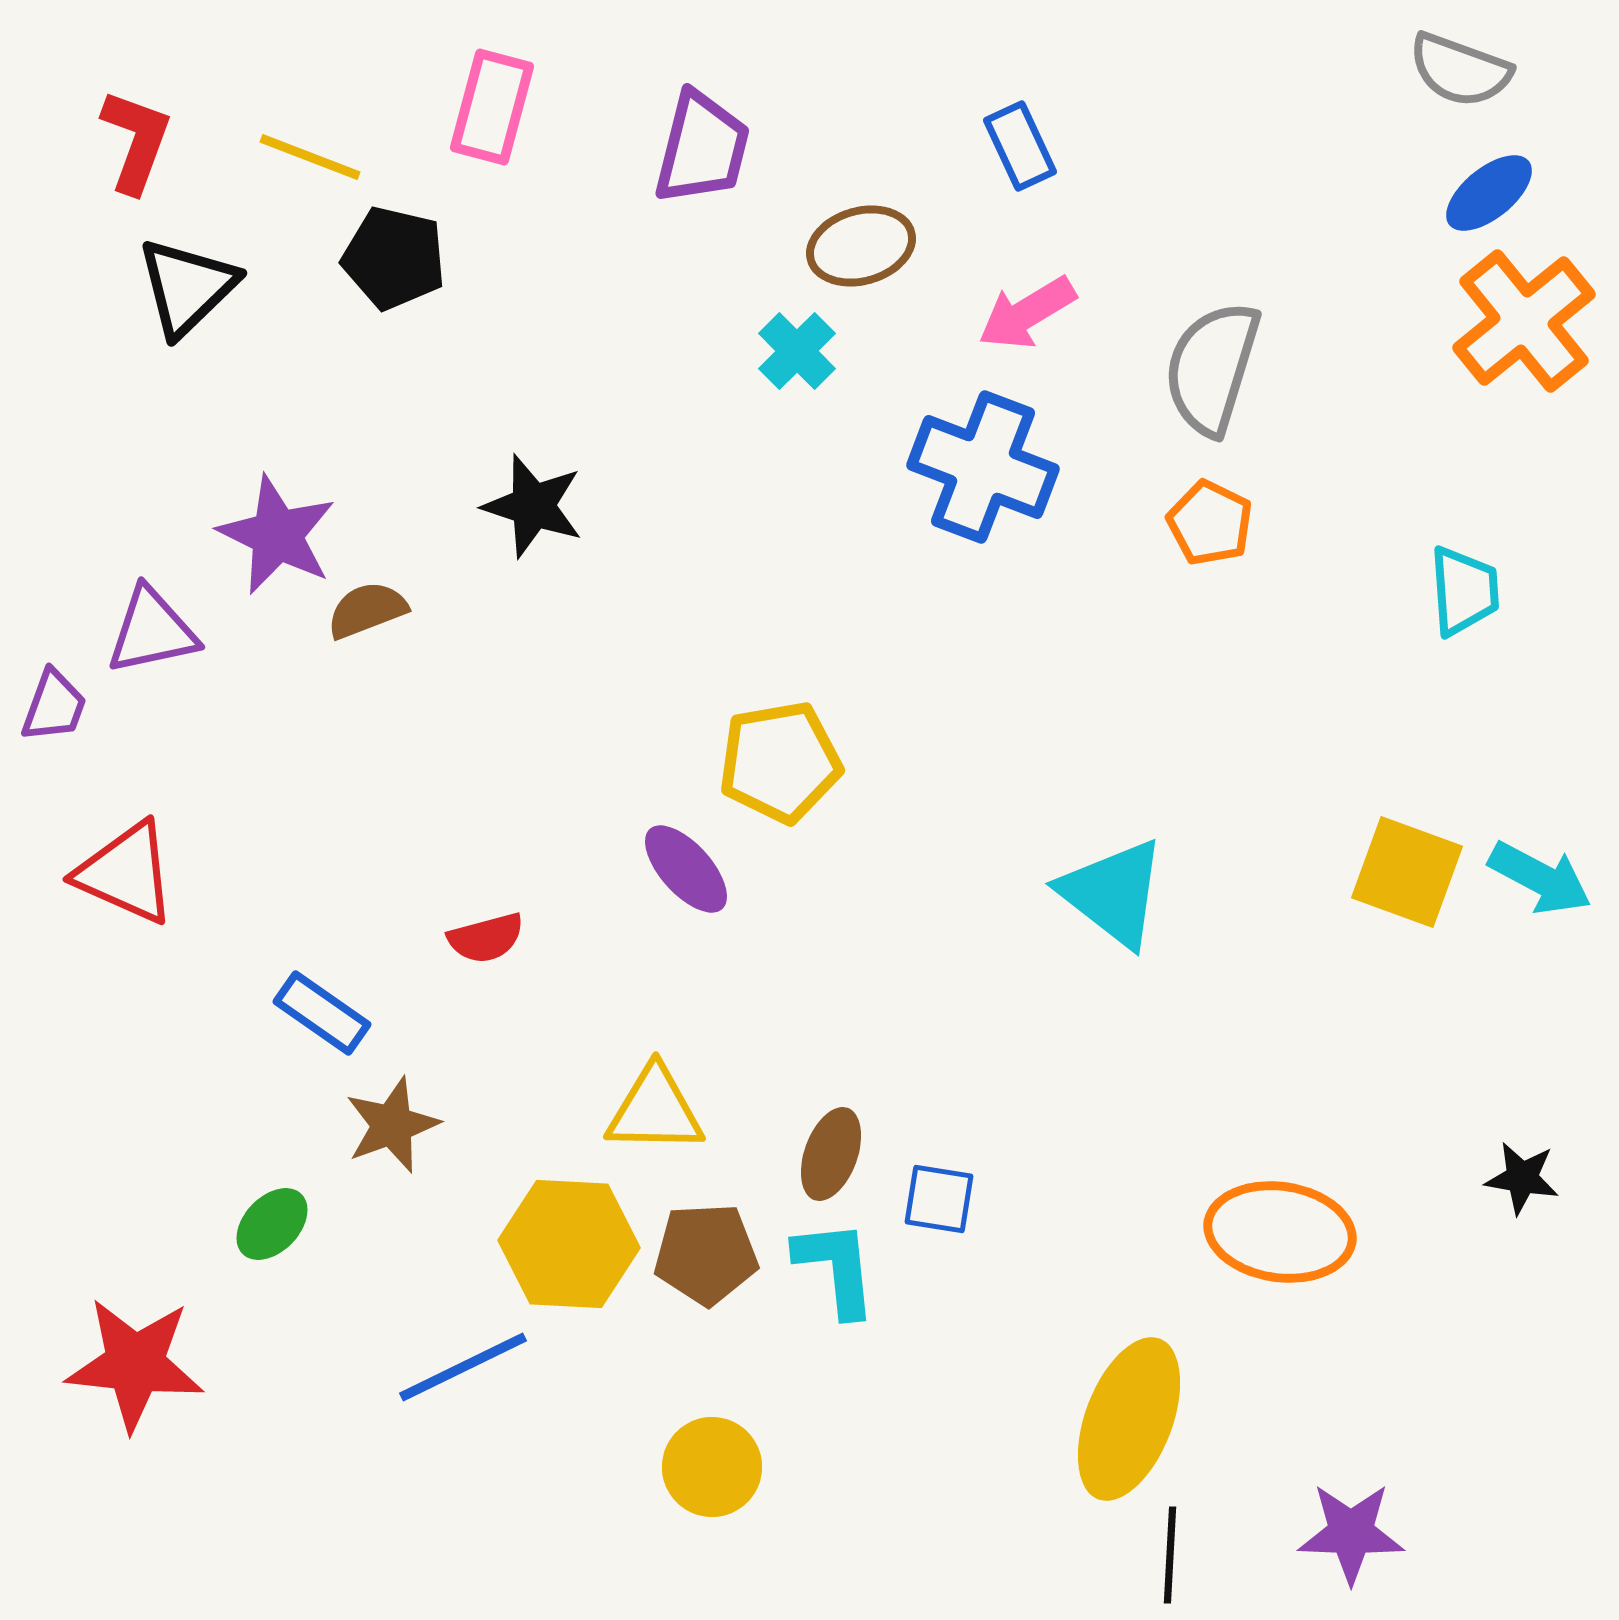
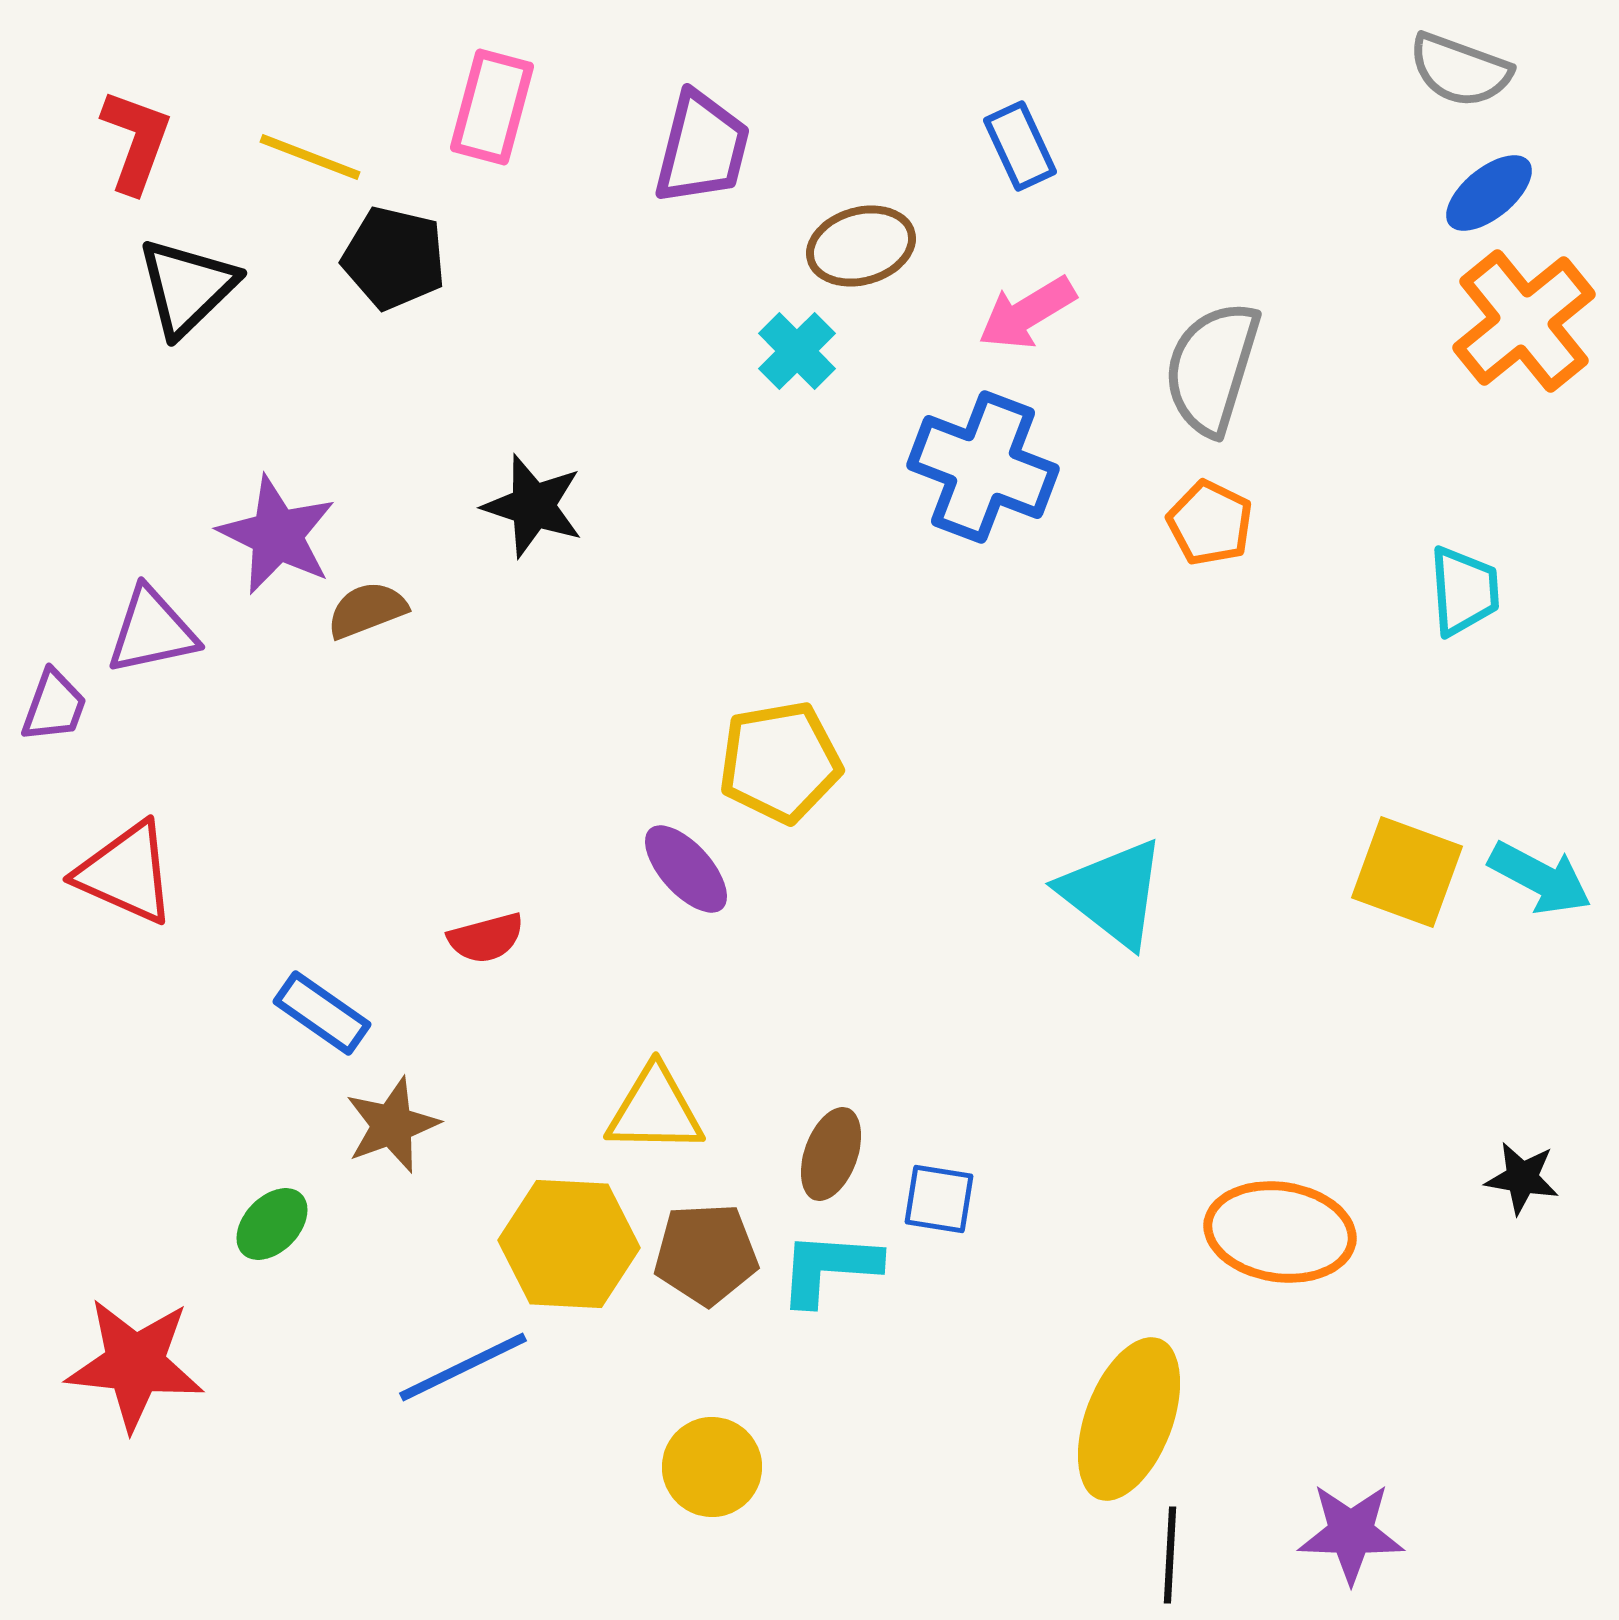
cyan L-shape at (836, 1268): moved 7 px left; rotated 80 degrees counterclockwise
